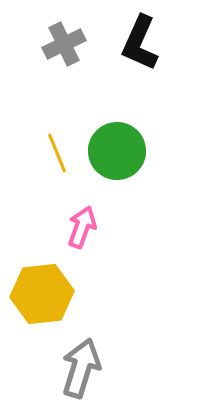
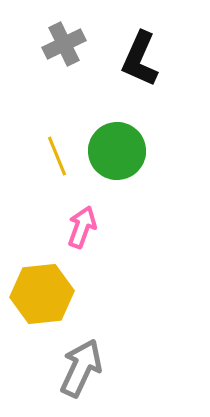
black L-shape: moved 16 px down
yellow line: moved 3 px down
gray arrow: rotated 8 degrees clockwise
